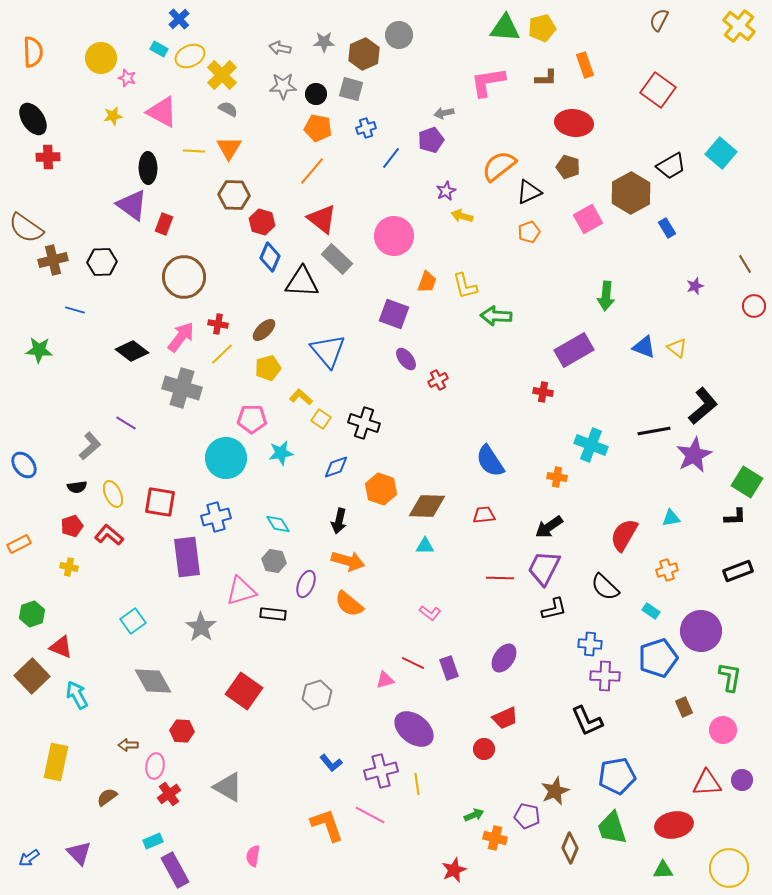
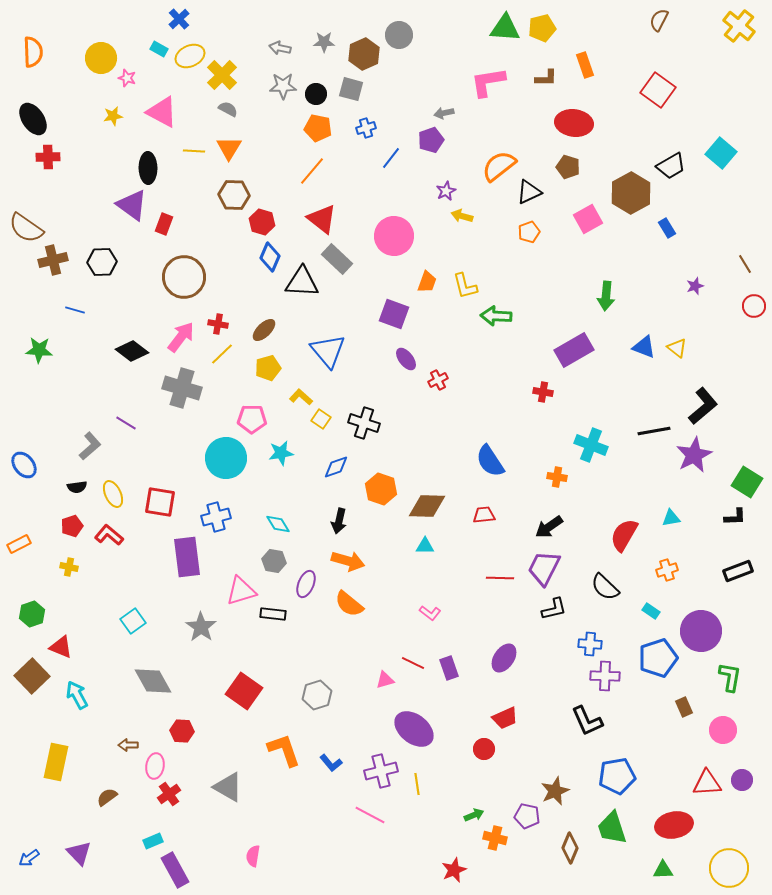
orange L-shape at (327, 825): moved 43 px left, 75 px up
